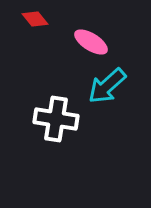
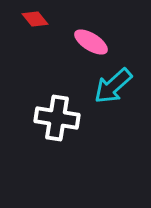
cyan arrow: moved 6 px right
white cross: moved 1 px right, 1 px up
